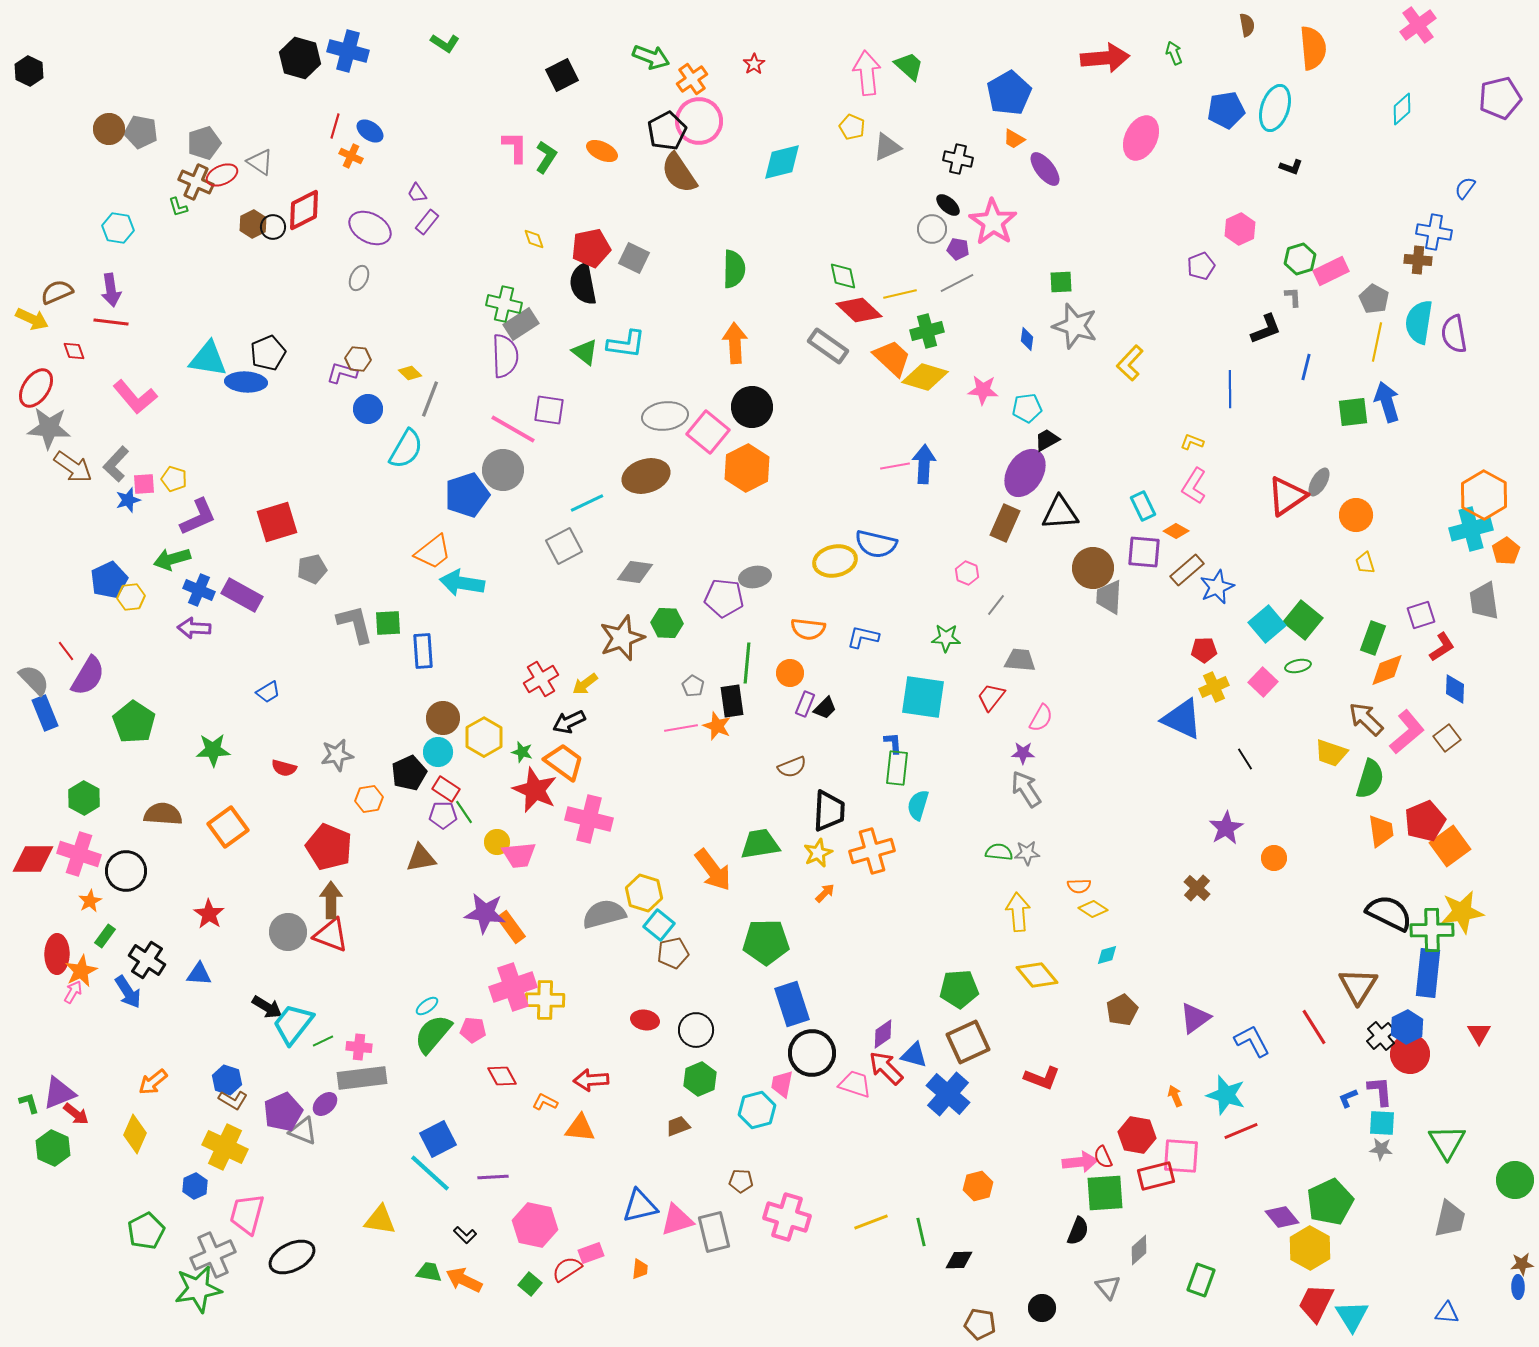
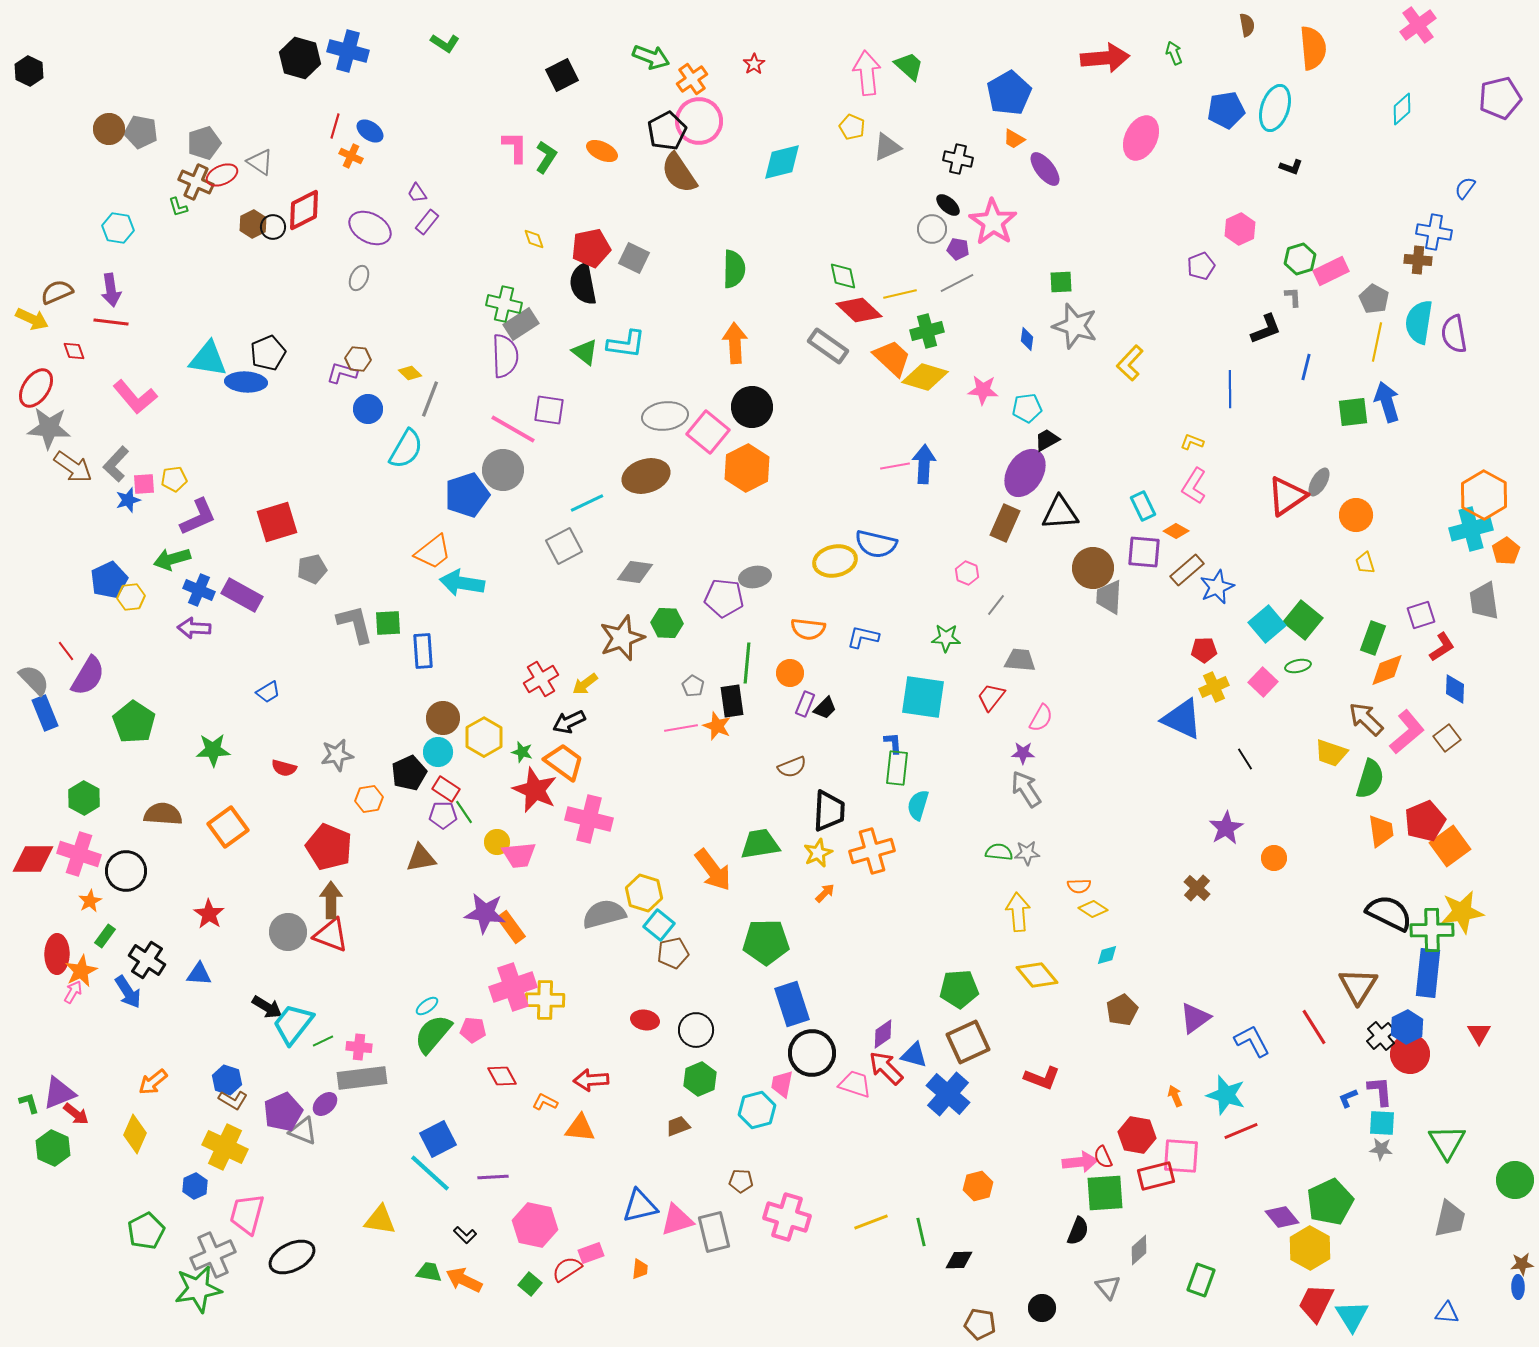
yellow pentagon at (174, 479): rotated 25 degrees counterclockwise
